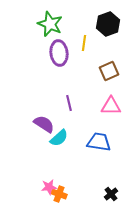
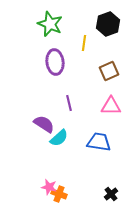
purple ellipse: moved 4 px left, 9 px down
pink star: rotated 21 degrees clockwise
